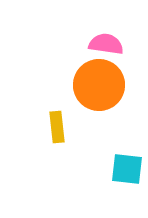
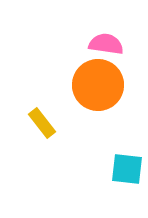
orange circle: moved 1 px left
yellow rectangle: moved 15 px left, 4 px up; rotated 32 degrees counterclockwise
